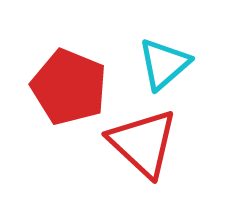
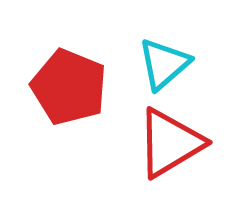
red triangle: moved 27 px right; rotated 46 degrees clockwise
